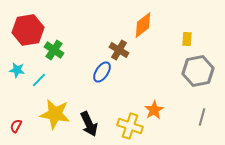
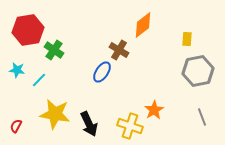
gray line: rotated 36 degrees counterclockwise
